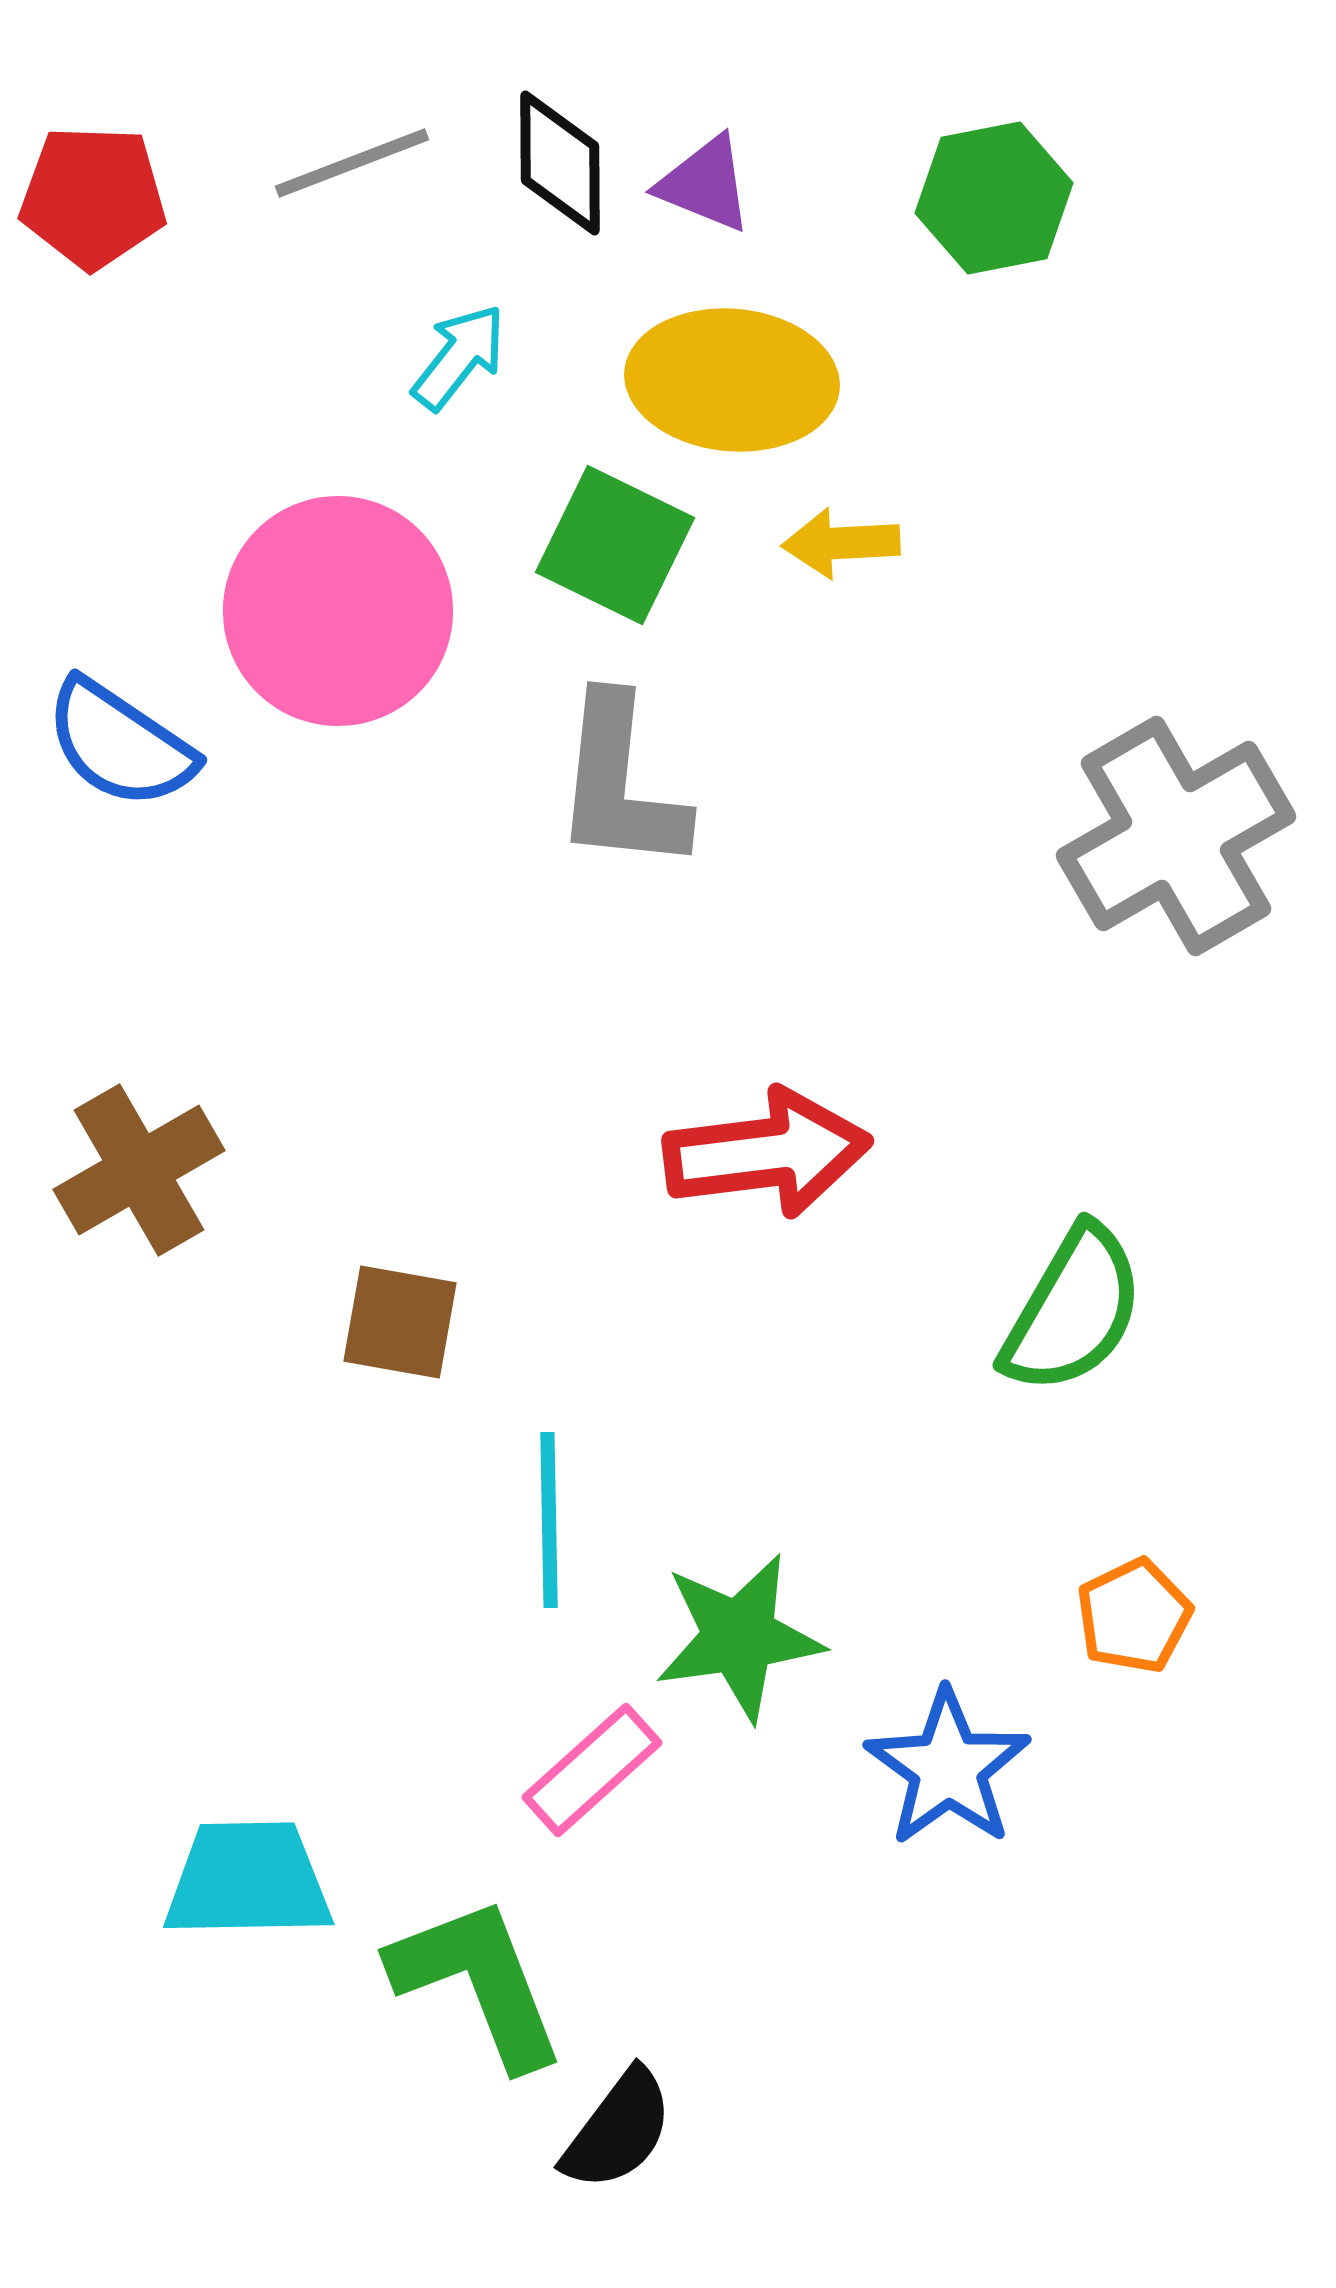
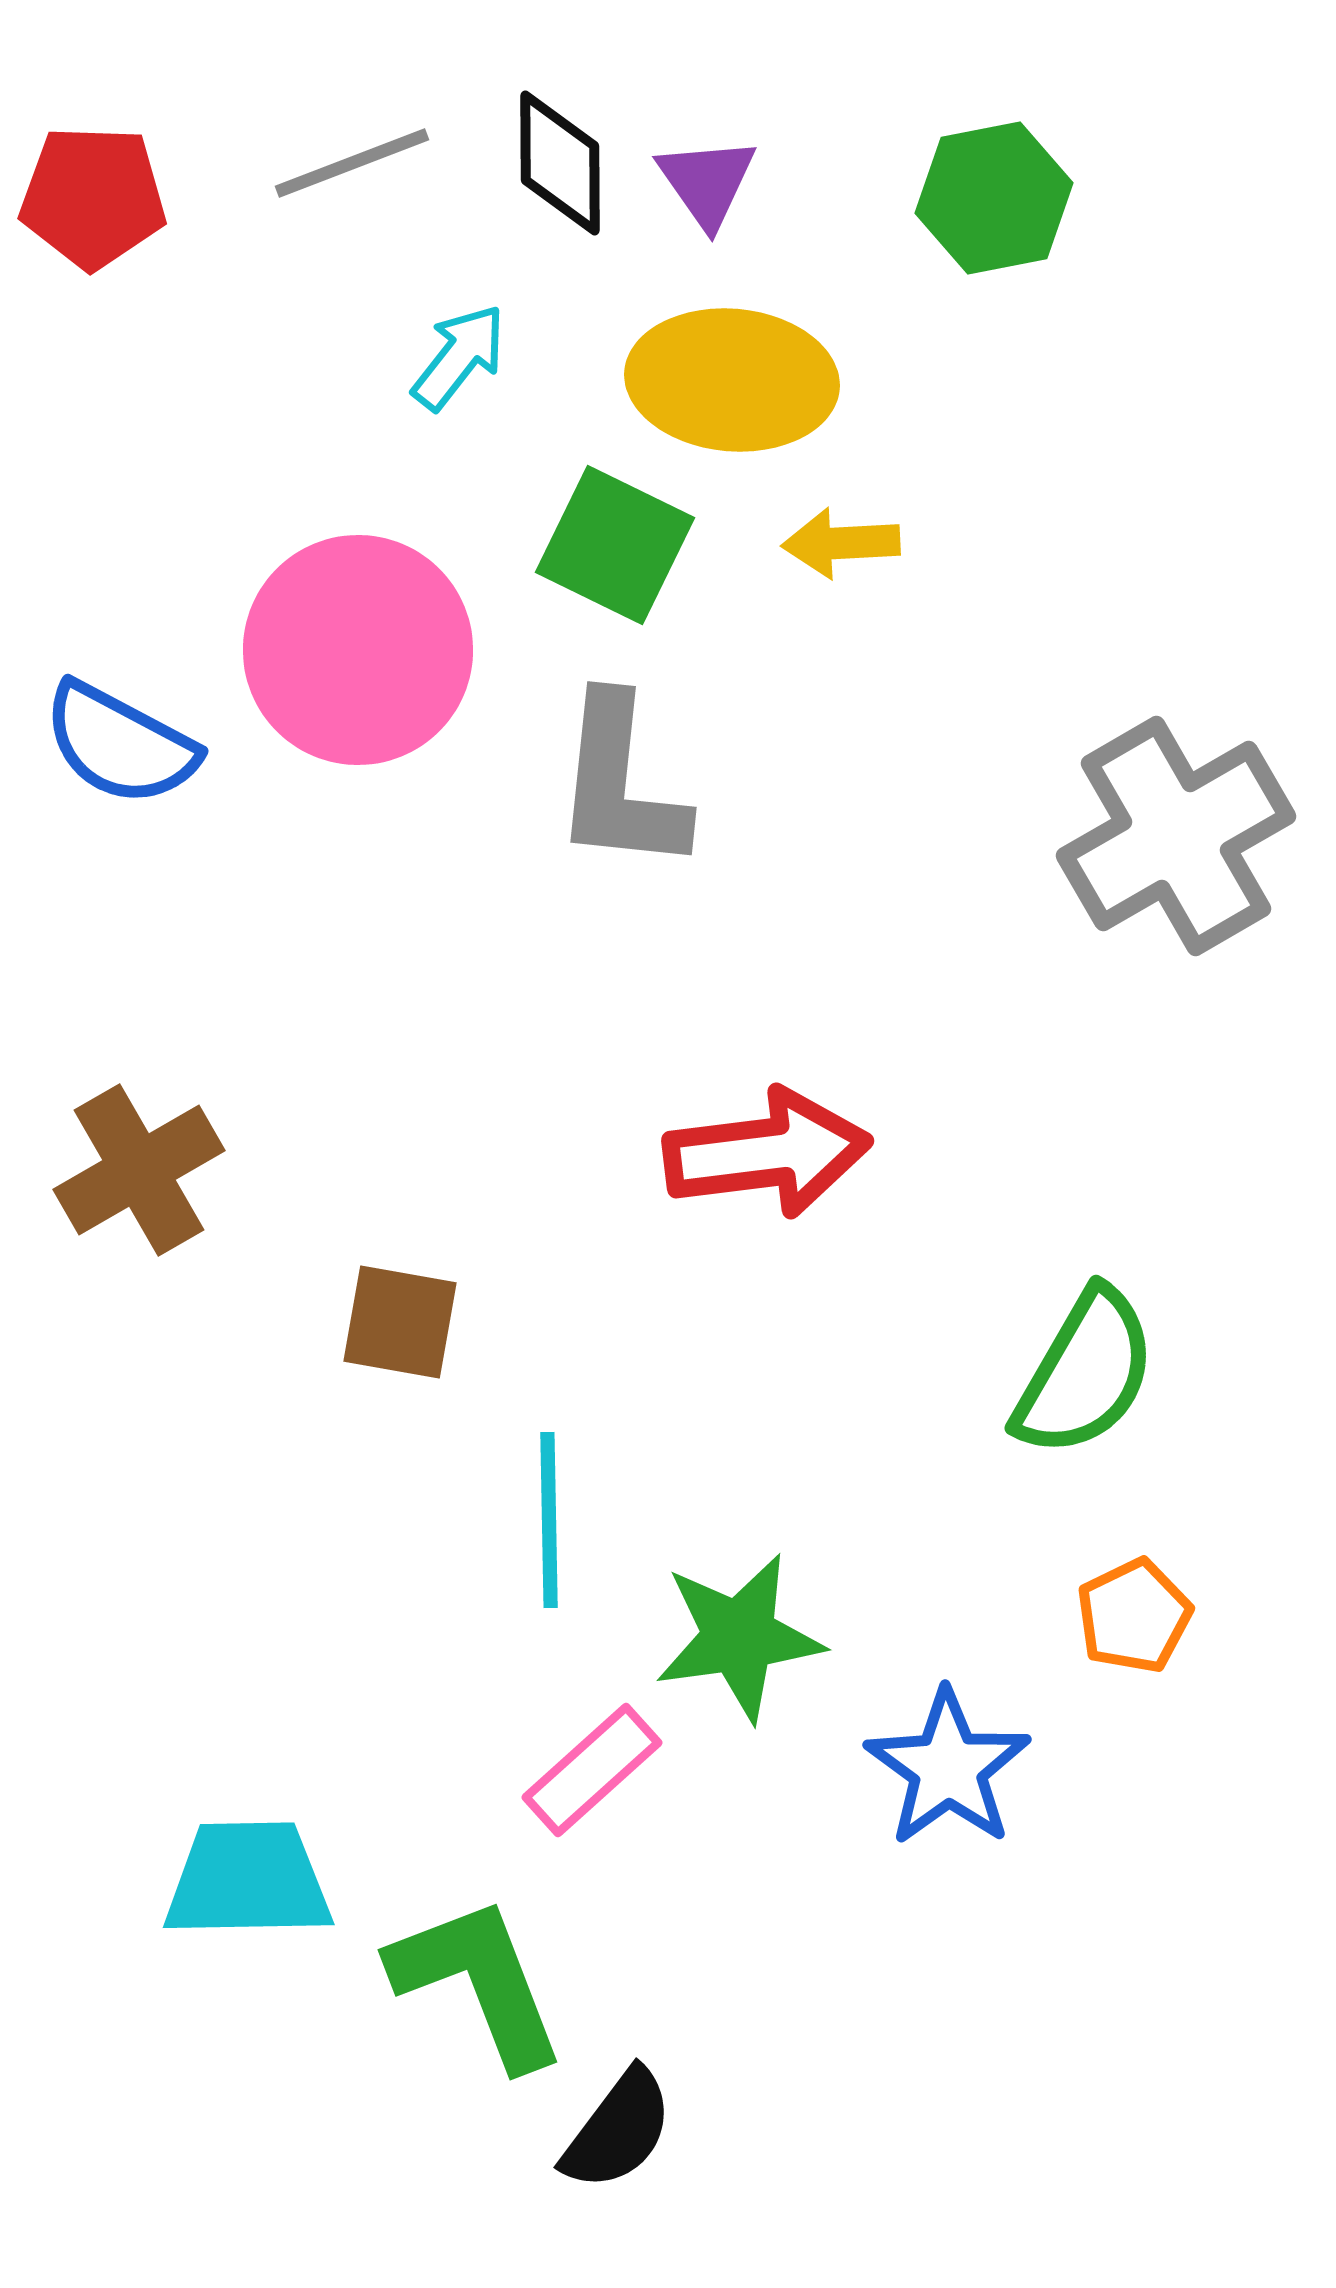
purple triangle: moved 2 px right, 2 px up; rotated 33 degrees clockwise
pink circle: moved 20 px right, 39 px down
blue semicircle: rotated 6 degrees counterclockwise
green semicircle: moved 12 px right, 63 px down
